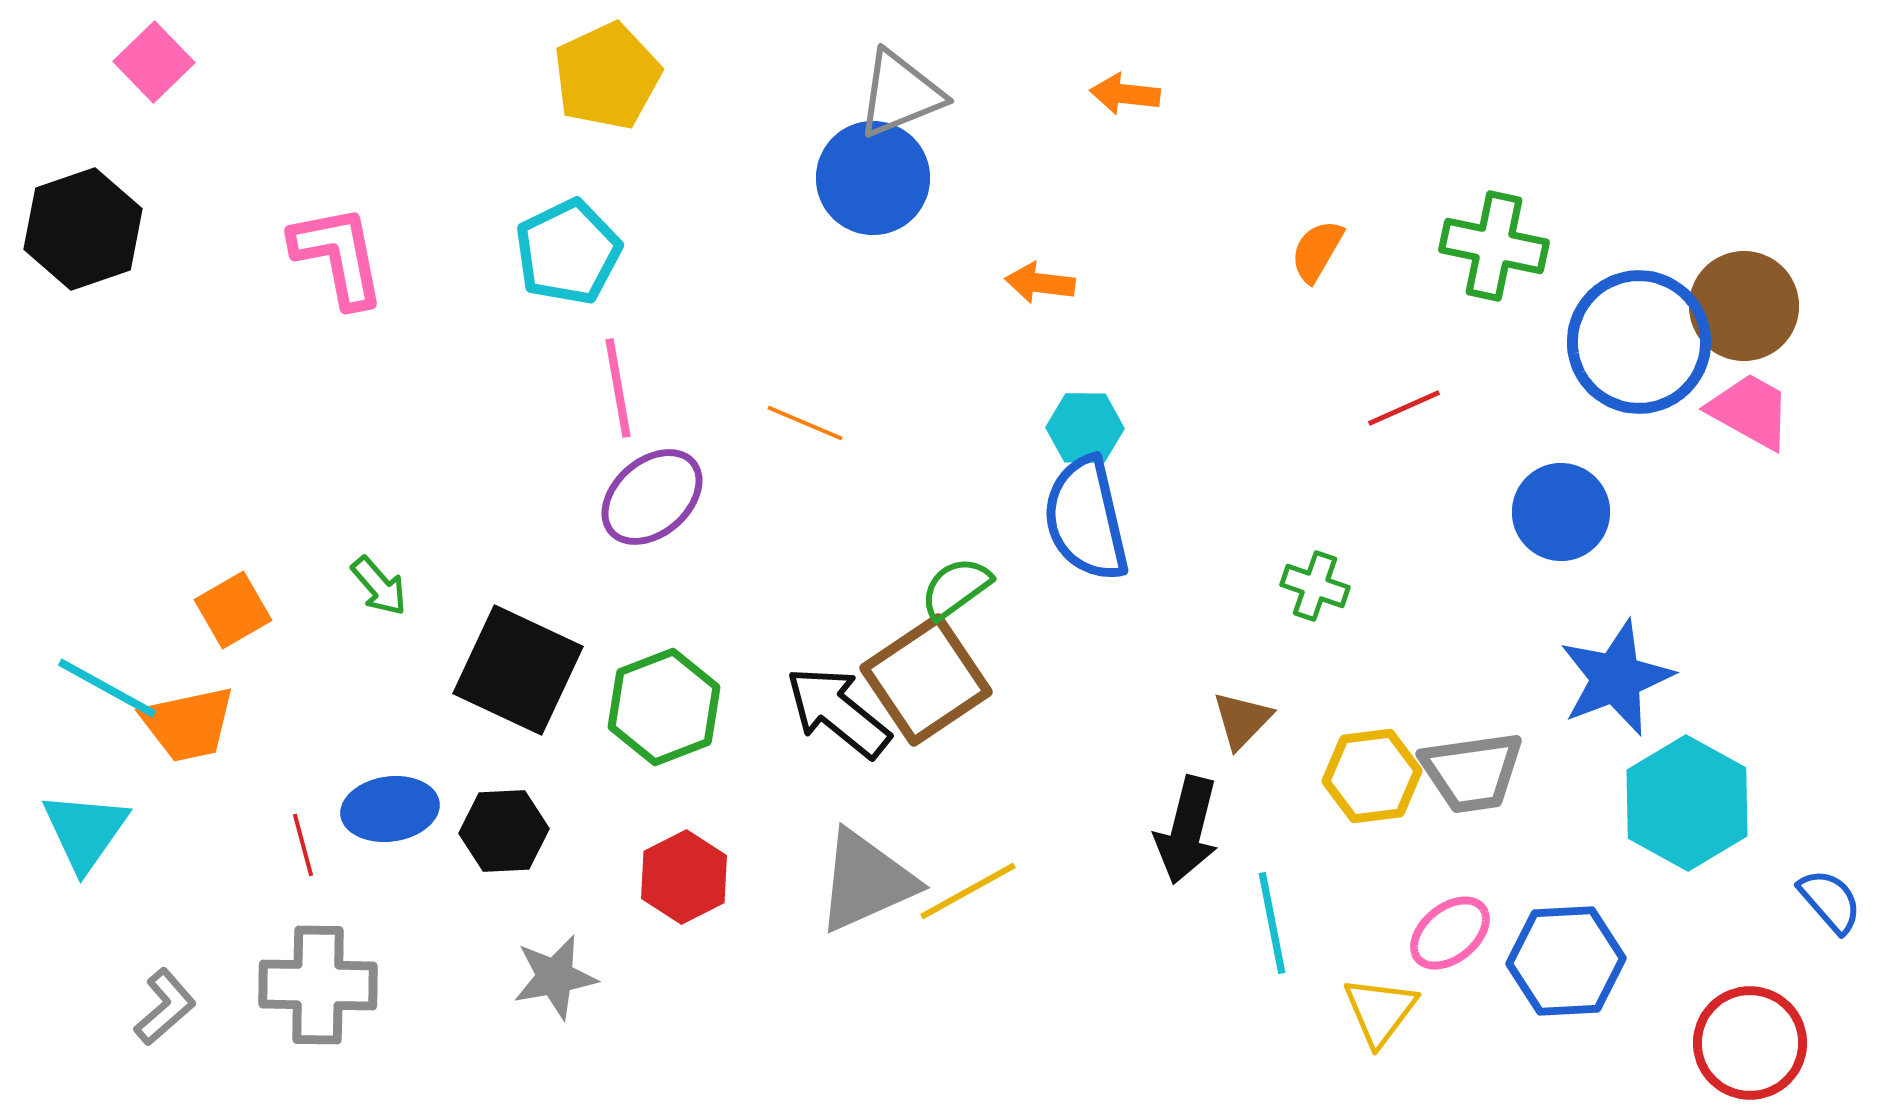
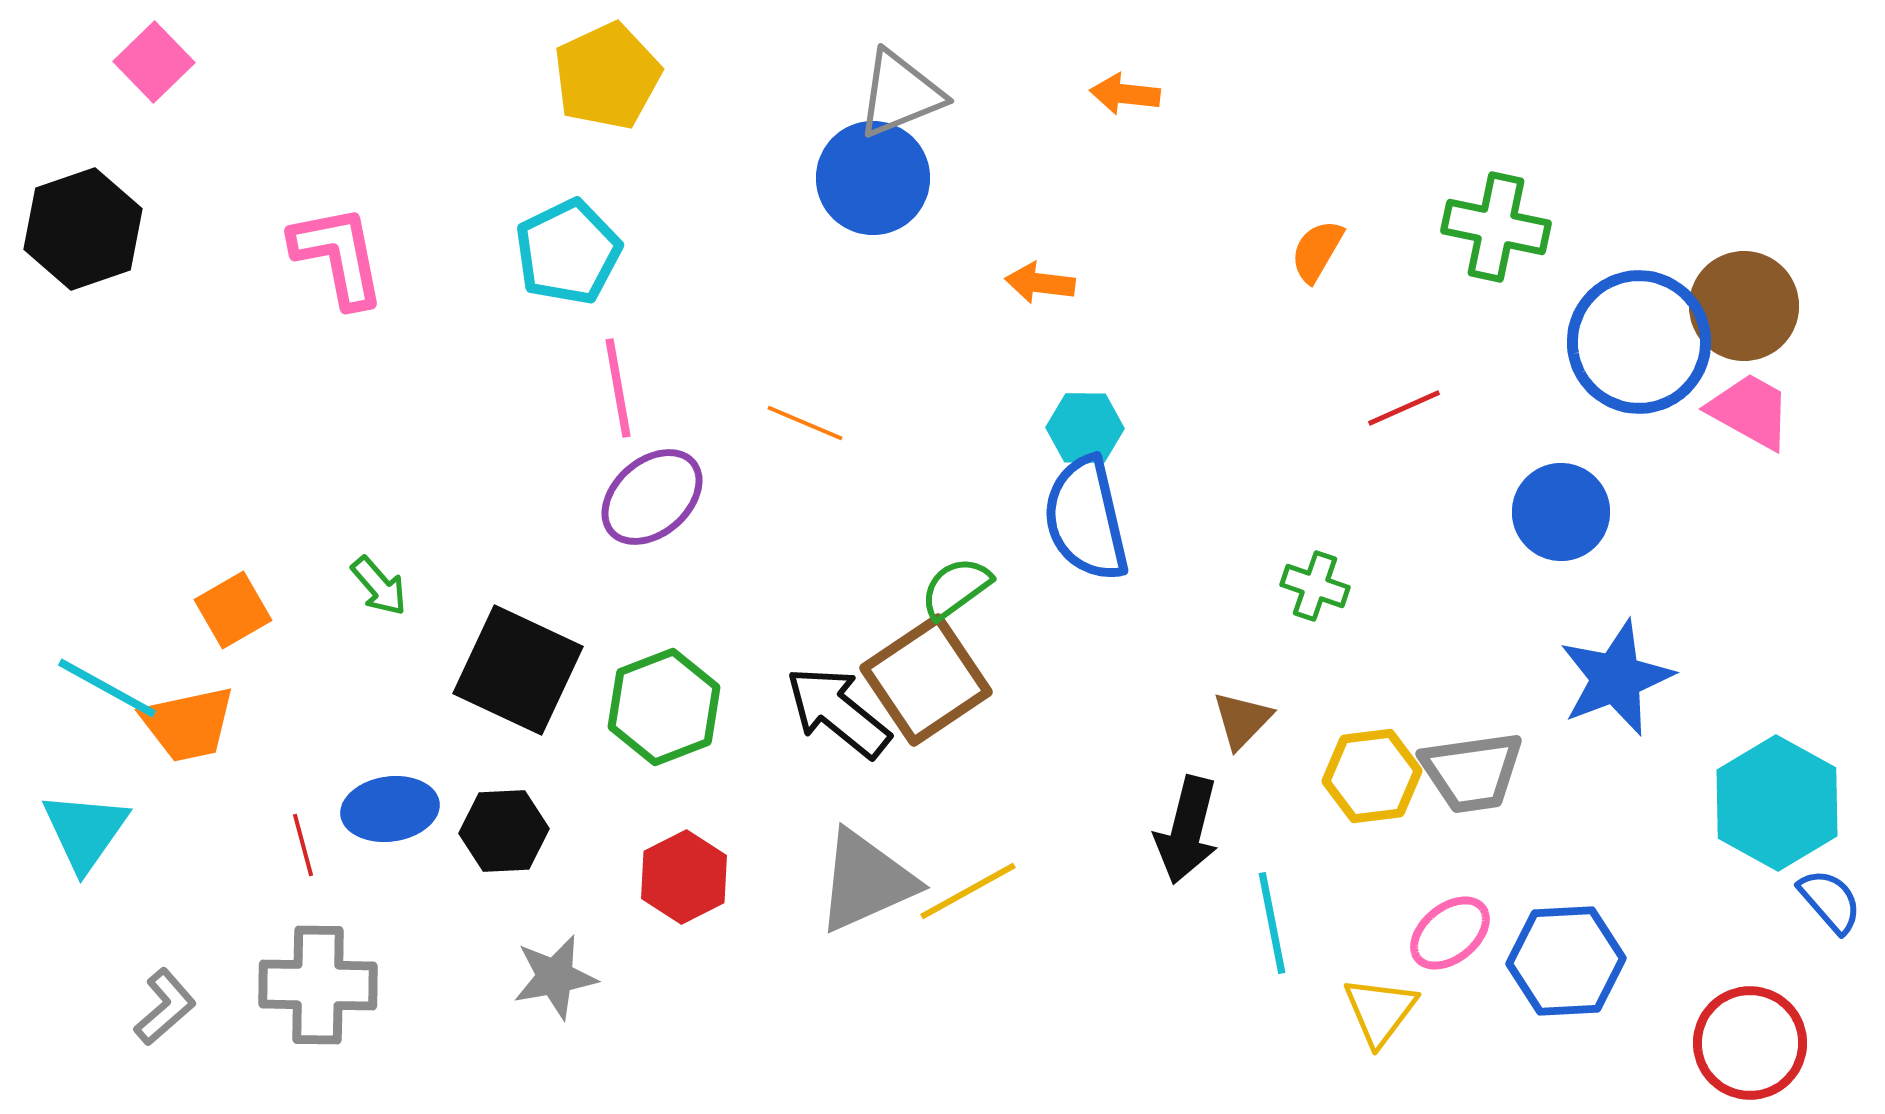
green cross at (1494, 246): moved 2 px right, 19 px up
cyan hexagon at (1687, 803): moved 90 px right
